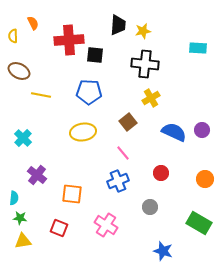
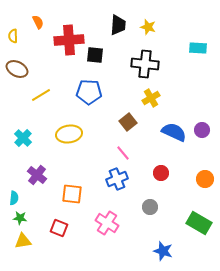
orange semicircle: moved 5 px right, 1 px up
yellow star: moved 5 px right, 4 px up; rotated 28 degrees clockwise
brown ellipse: moved 2 px left, 2 px up
yellow line: rotated 42 degrees counterclockwise
yellow ellipse: moved 14 px left, 2 px down
blue cross: moved 1 px left, 2 px up
pink cross: moved 1 px right, 2 px up
